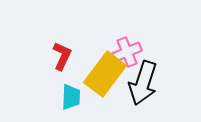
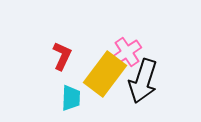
pink cross: rotated 12 degrees counterclockwise
black arrow: moved 2 px up
cyan trapezoid: moved 1 px down
